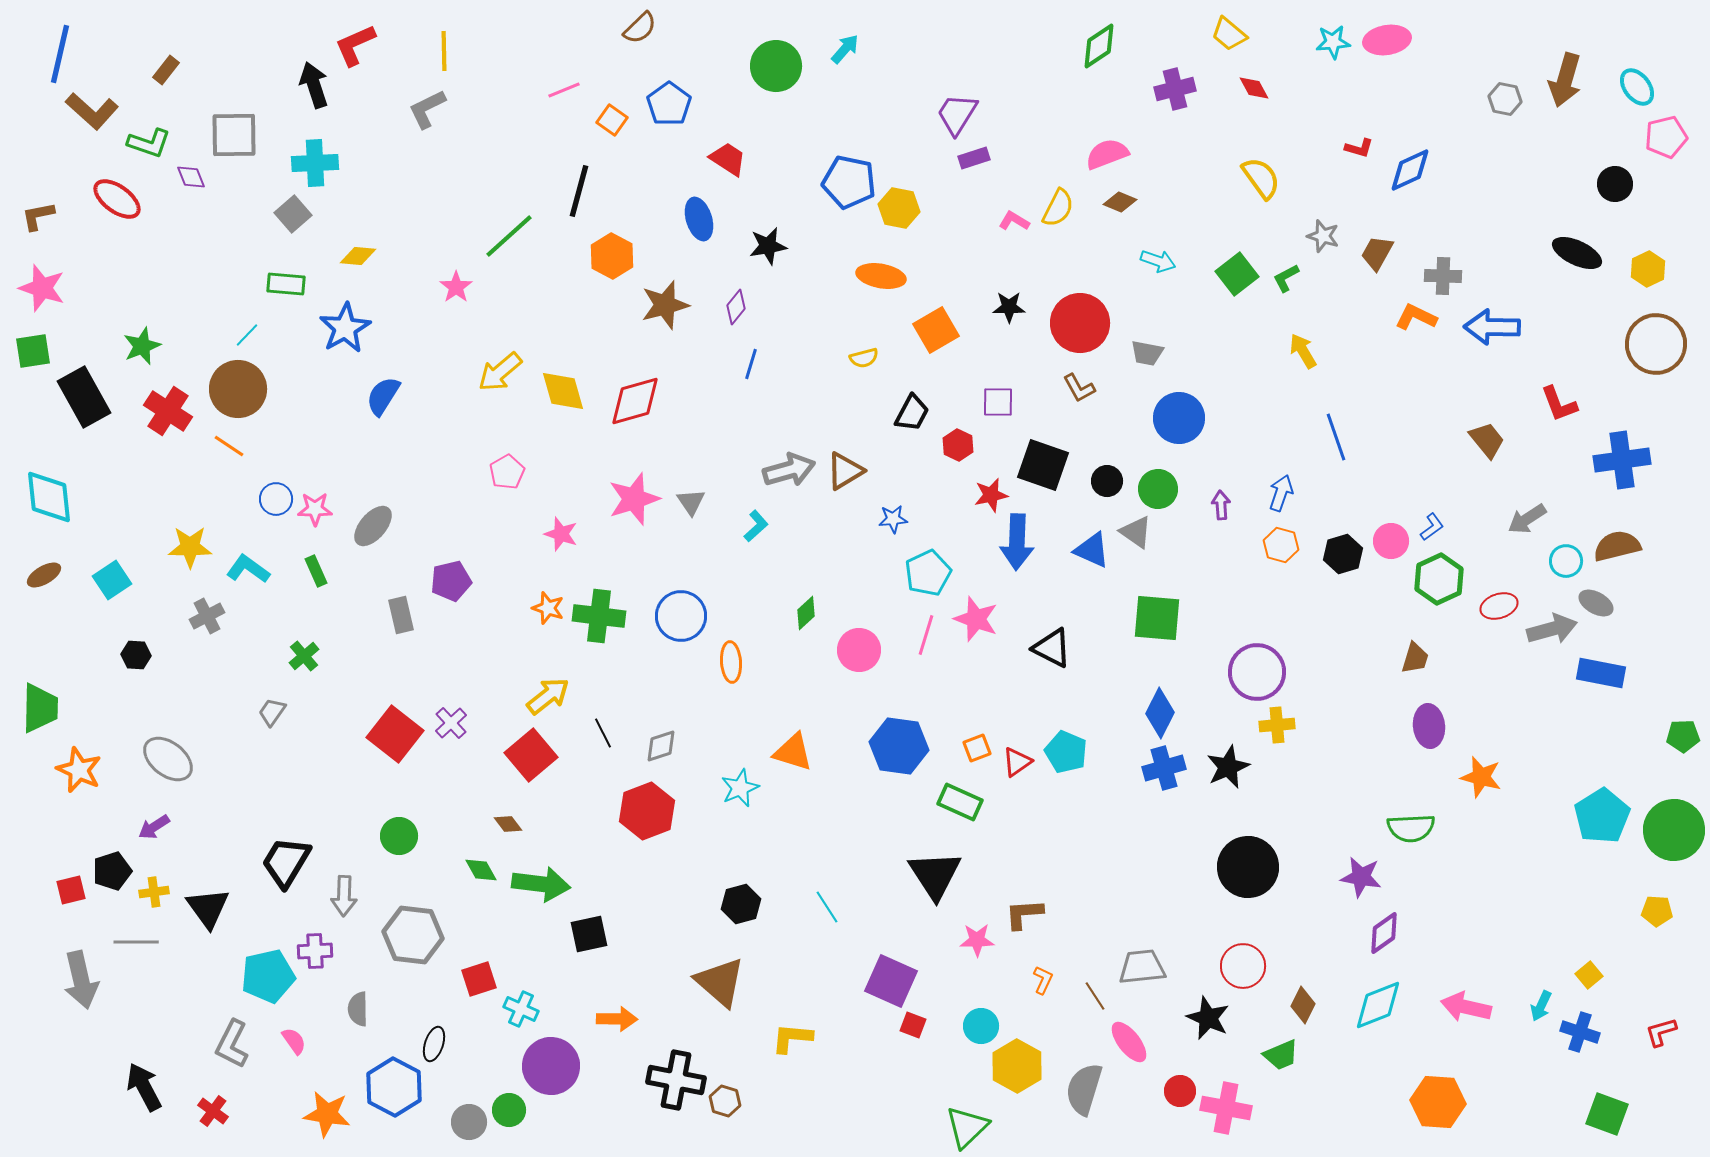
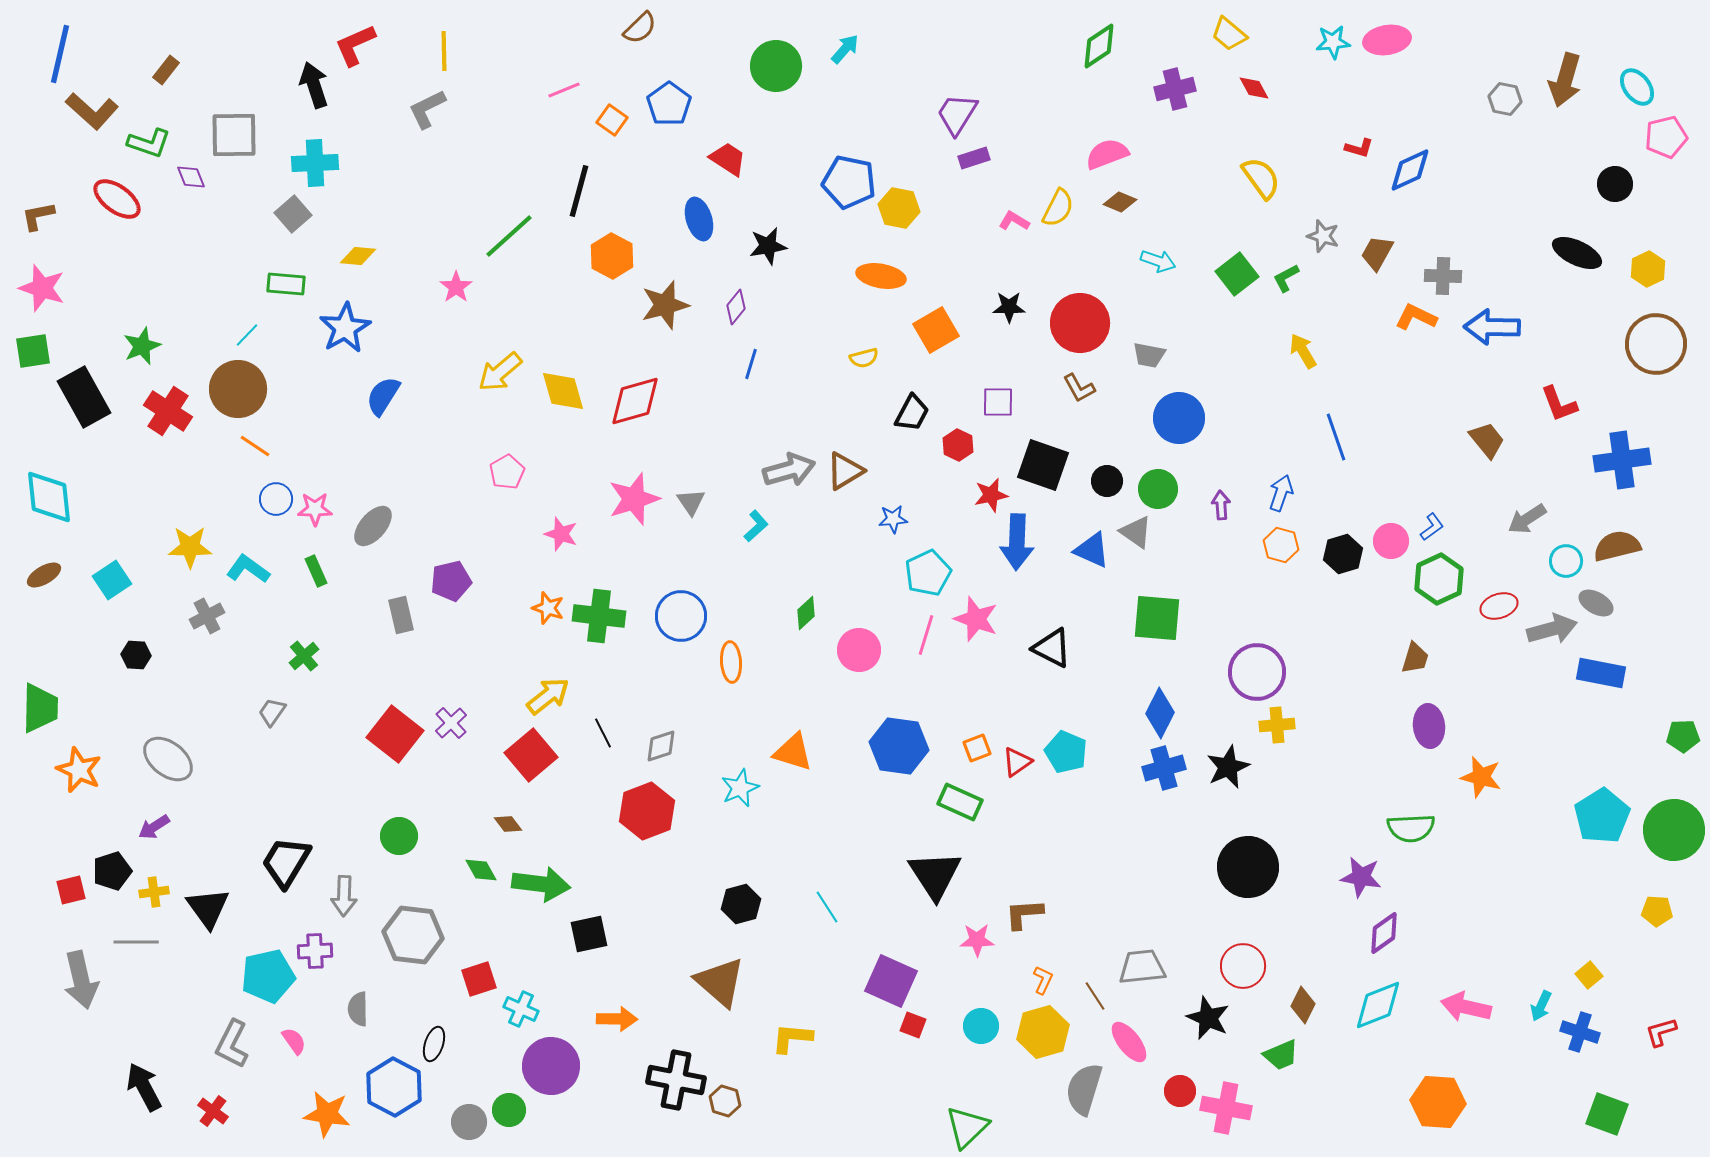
gray trapezoid at (1147, 353): moved 2 px right, 2 px down
orange line at (229, 446): moved 26 px right
yellow hexagon at (1017, 1066): moved 26 px right, 34 px up; rotated 15 degrees clockwise
